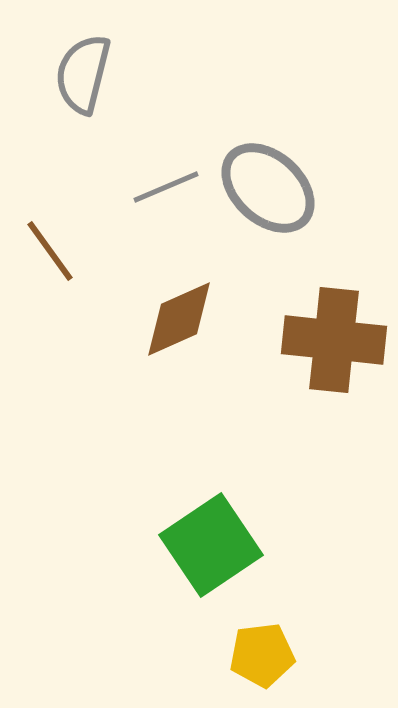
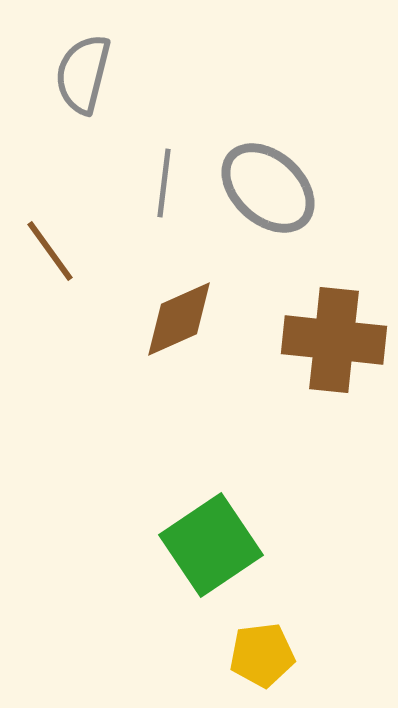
gray line: moved 2 px left, 4 px up; rotated 60 degrees counterclockwise
